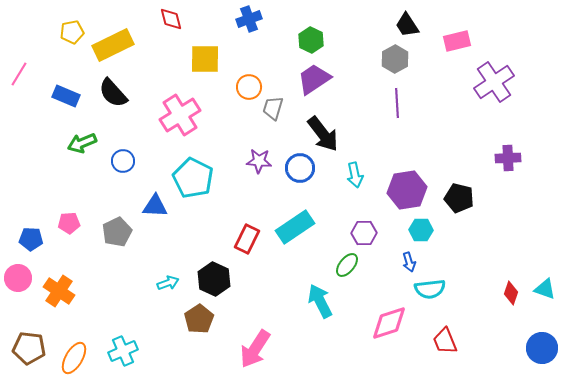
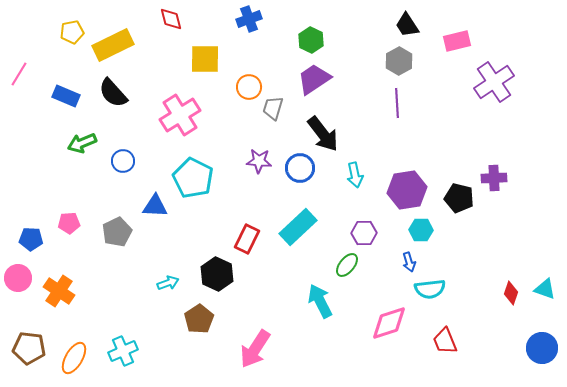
gray hexagon at (395, 59): moved 4 px right, 2 px down
purple cross at (508, 158): moved 14 px left, 20 px down
cyan rectangle at (295, 227): moved 3 px right; rotated 9 degrees counterclockwise
black hexagon at (214, 279): moved 3 px right, 5 px up
